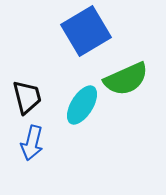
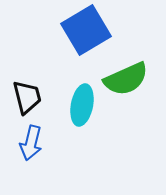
blue square: moved 1 px up
cyan ellipse: rotated 21 degrees counterclockwise
blue arrow: moved 1 px left
